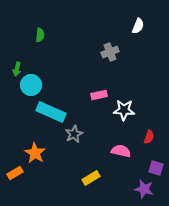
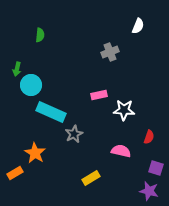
purple star: moved 5 px right, 2 px down
